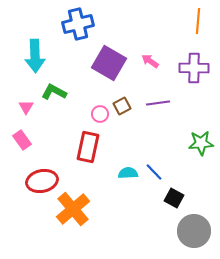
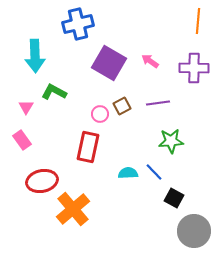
green star: moved 30 px left, 2 px up
